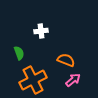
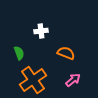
orange semicircle: moved 7 px up
orange cross: rotated 8 degrees counterclockwise
